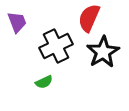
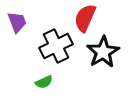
red semicircle: moved 4 px left
